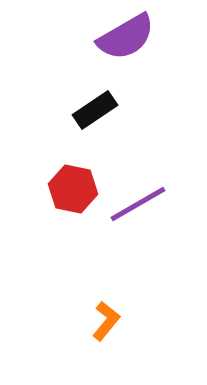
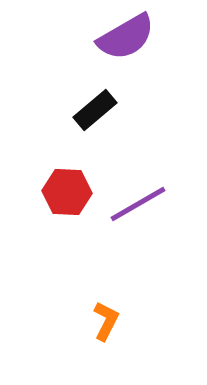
black rectangle: rotated 6 degrees counterclockwise
red hexagon: moved 6 px left, 3 px down; rotated 9 degrees counterclockwise
orange L-shape: rotated 12 degrees counterclockwise
